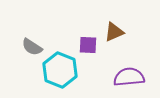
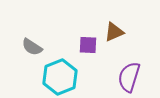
cyan hexagon: moved 7 px down; rotated 16 degrees clockwise
purple semicircle: rotated 68 degrees counterclockwise
